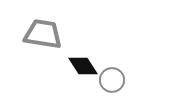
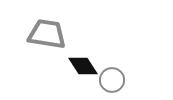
gray trapezoid: moved 4 px right
